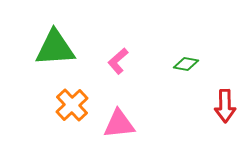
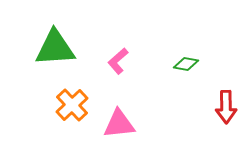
red arrow: moved 1 px right, 1 px down
